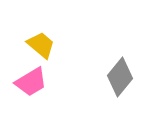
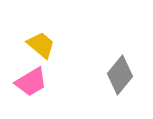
gray diamond: moved 2 px up
